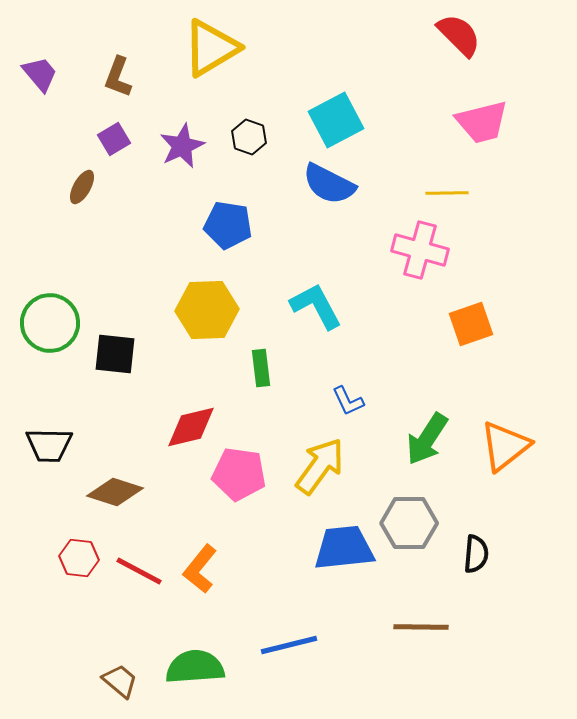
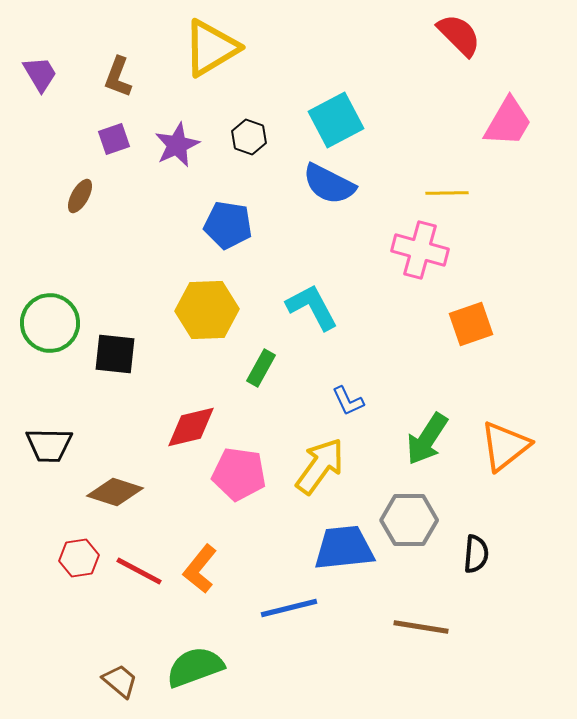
purple trapezoid: rotated 9 degrees clockwise
pink trapezoid: moved 26 px right; rotated 46 degrees counterclockwise
purple square: rotated 12 degrees clockwise
purple star: moved 5 px left, 1 px up
brown ellipse: moved 2 px left, 9 px down
cyan L-shape: moved 4 px left, 1 px down
green rectangle: rotated 36 degrees clockwise
gray hexagon: moved 3 px up
red hexagon: rotated 15 degrees counterclockwise
brown line: rotated 8 degrees clockwise
blue line: moved 37 px up
green semicircle: rotated 16 degrees counterclockwise
